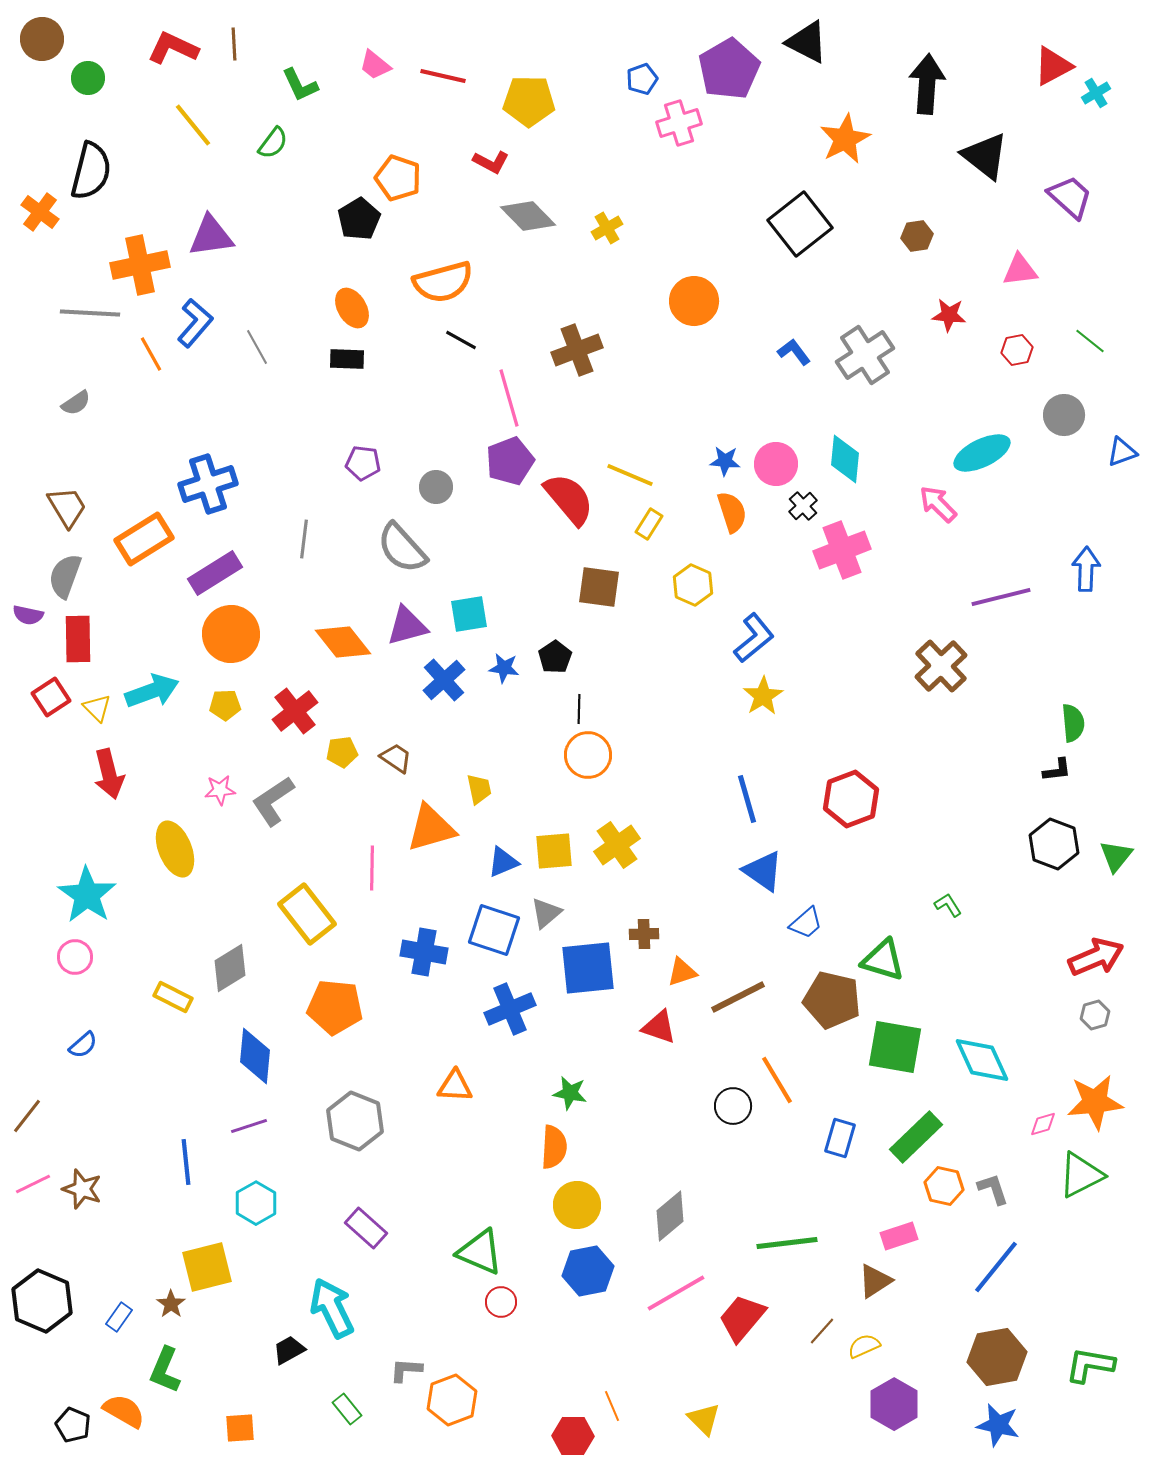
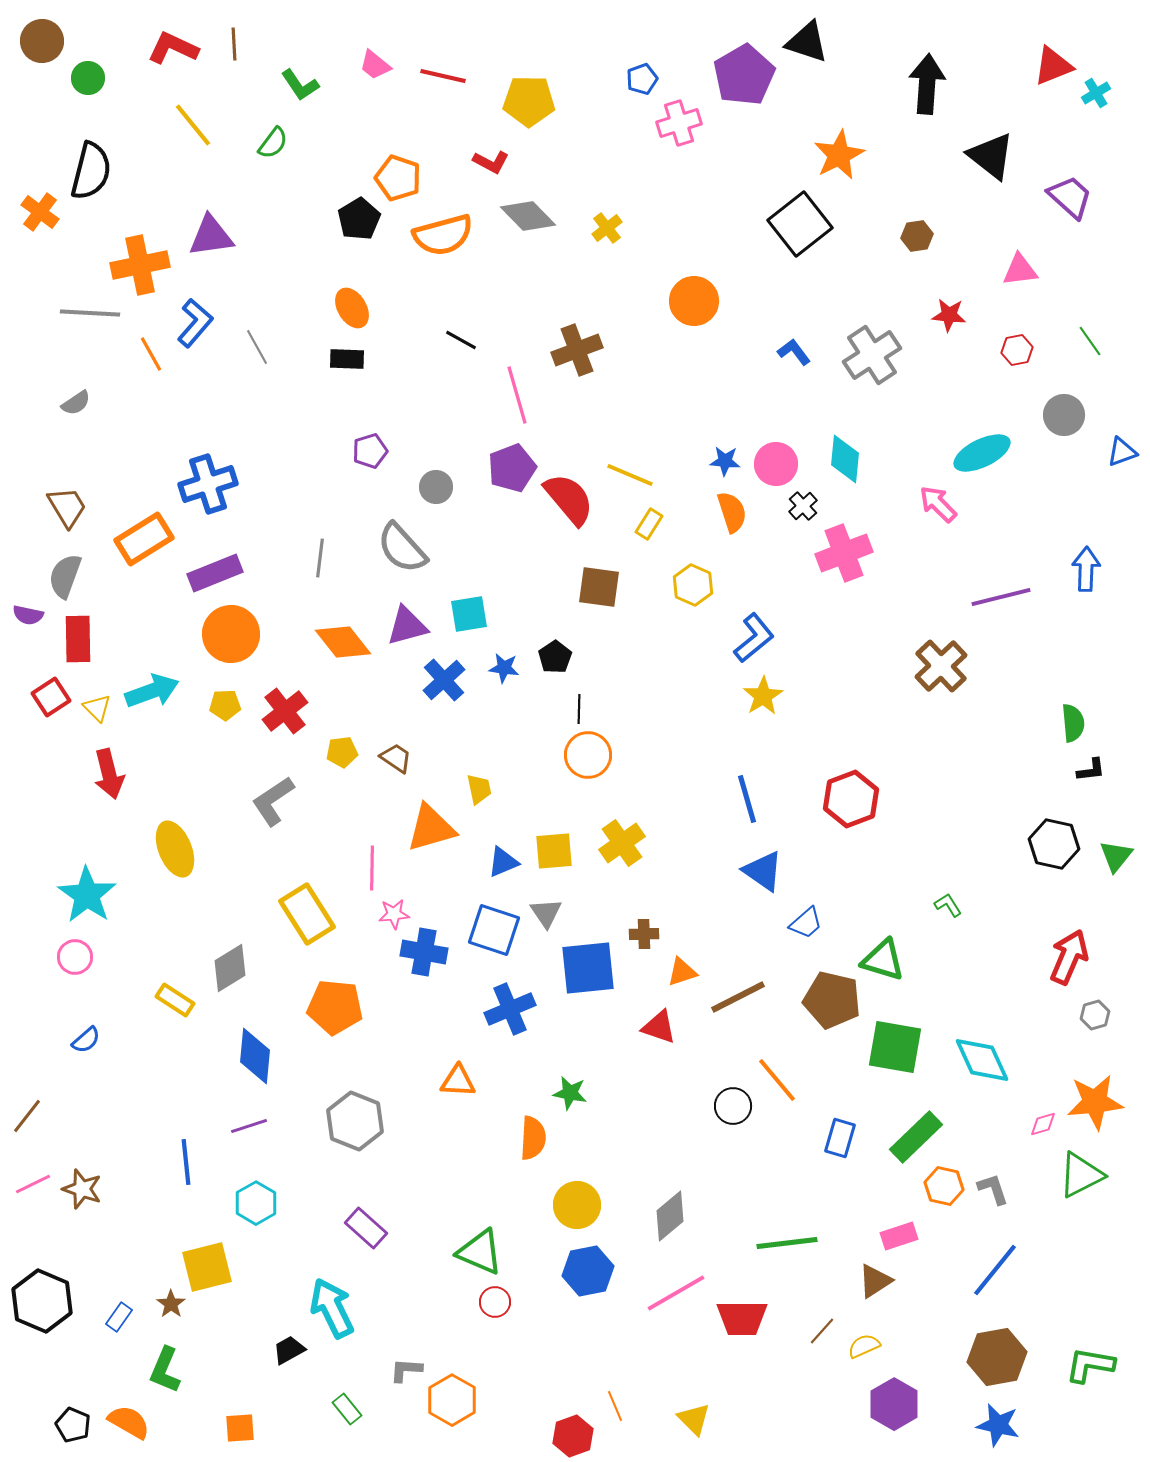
brown circle at (42, 39): moved 2 px down
black triangle at (807, 42): rotated 9 degrees counterclockwise
red triangle at (1053, 66): rotated 6 degrees clockwise
purple pentagon at (729, 69): moved 15 px right, 6 px down
green L-shape at (300, 85): rotated 9 degrees counterclockwise
orange star at (845, 139): moved 6 px left, 16 px down
black triangle at (985, 156): moved 6 px right
yellow cross at (607, 228): rotated 8 degrees counterclockwise
orange semicircle at (443, 282): moved 47 px up
green line at (1090, 341): rotated 16 degrees clockwise
gray cross at (865, 355): moved 7 px right
pink line at (509, 398): moved 8 px right, 3 px up
purple pentagon at (510, 461): moved 2 px right, 7 px down
purple pentagon at (363, 463): moved 7 px right, 12 px up; rotated 24 degrees counterclockwise
gray line at (304, 539): moved 16 px right, 19 px down
pink cross at (842, 550): moved 2 px right, 3 px down
purple rectangle at (215, 573): rotated 10 degrees clockwise
red cross at (295, 711): moved 10 px left
black L-shape at (1057, 770): moved 34 px right
pink star at (220, 790): moved 174 px right, 124 px down
black hexagon at (1054, 844): rotated 9 degrees counterclockwise
yellow cross at (617, 845): moved 5 px right, 2 px up
gray triangle at (546, 913): rotated 24 degrees counterclockwise
yellow rectangle at (307, 914): rotated 6 degrees clockwise
red arrow at (1096, 957): moved 27 px left; rotated 44 degrees counterclockwise
yellow rectangle at (173, 997): moved 2 px right, 3 px down; rotated 6 degrees clockwise
blue semicircle at (83, 1045): moved 3 px right, 5 px up
orange line at (777, 1080): rotated 9 degrees counterclockwise
orange triangle at (455, 1086): moved 3 px right, 5 px up
orange semicircle at (554, 1147): moved 21 px left, 9 px up
blue line at (996, 1267): moved 1 px left, 3 px down
red circle at (501, 1302): moved 6 px left
red trapezoid at (742, 1318): rotated 130 degrees counterclockwise
orange hexagon at (452, 1400): rotated 9 degrees counterclockwise
orange line at (612, 1406): moved 3 px right
orange semicircle at (124, 1411): moved 5 px right, 11 px down
yellow triangle at (704, 1419): moved 10 px left
red hexagon at (573, 1436): rotated 21 degrees counterclockwise
